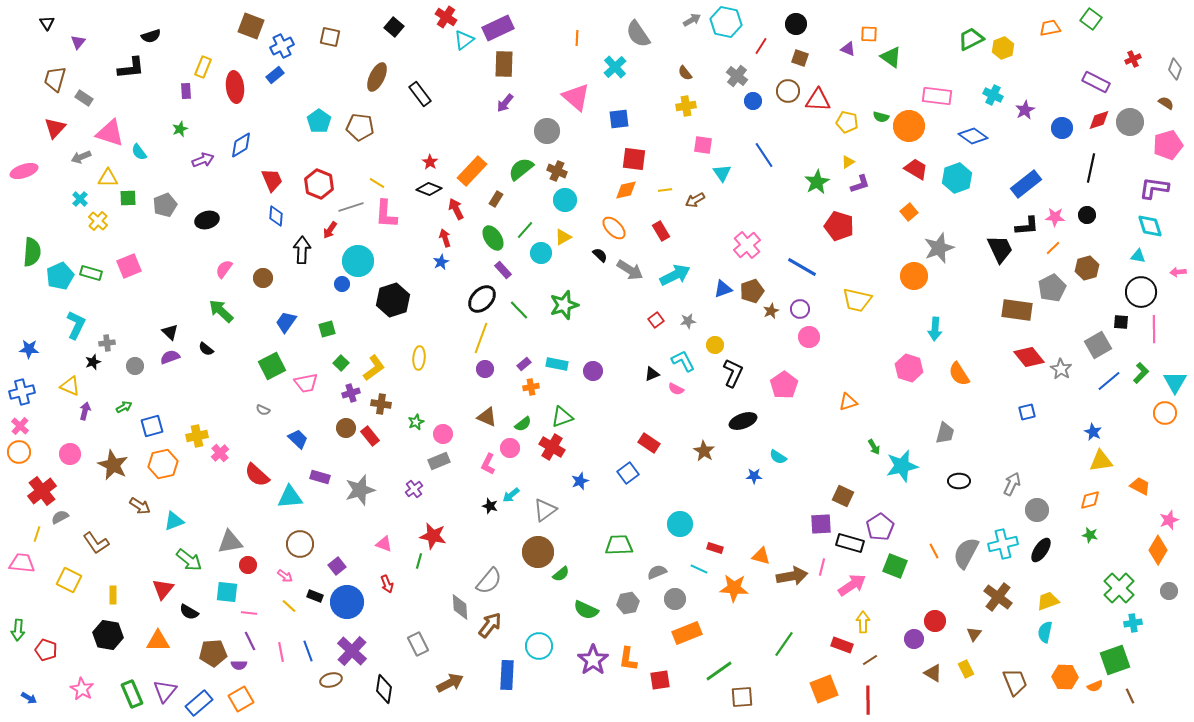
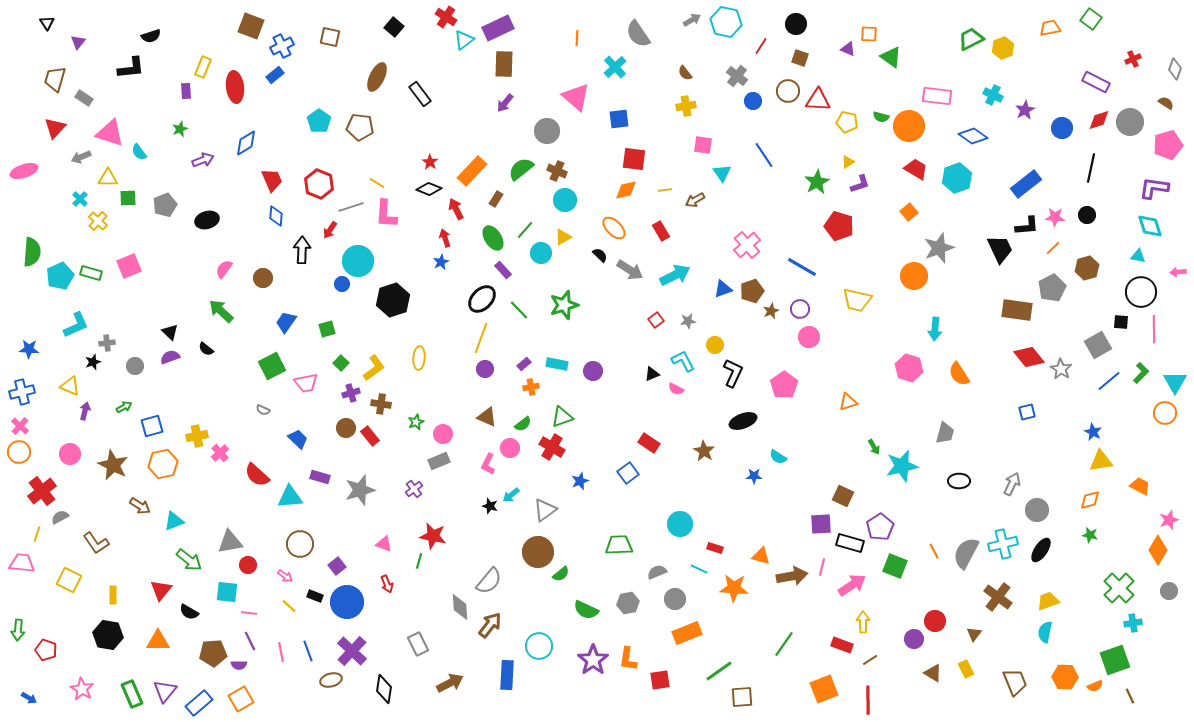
blue diamond at (241, 145): moved 5 px right, 2 px up
cyan L-shape at (76, 325): rotated 40 degrees clockwise
red triangle at (163, 589): moved 2 px left, 1 px down
